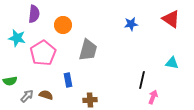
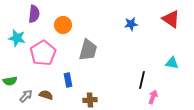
gray arrow: moved 1 px left
